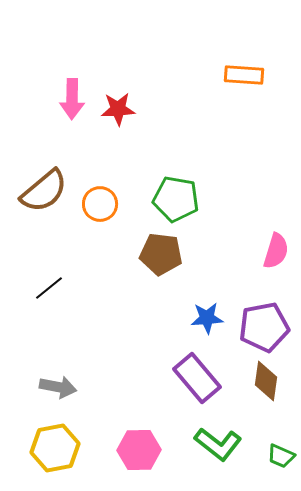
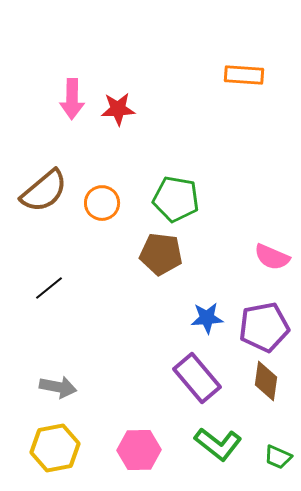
orange circle: moved 2 px right, 1 px up
pink semicircle: moved 4 px left, 6 px down; rotated 96 degrees clockwise
green trapezoid: moved 3 px left, 1 px down
